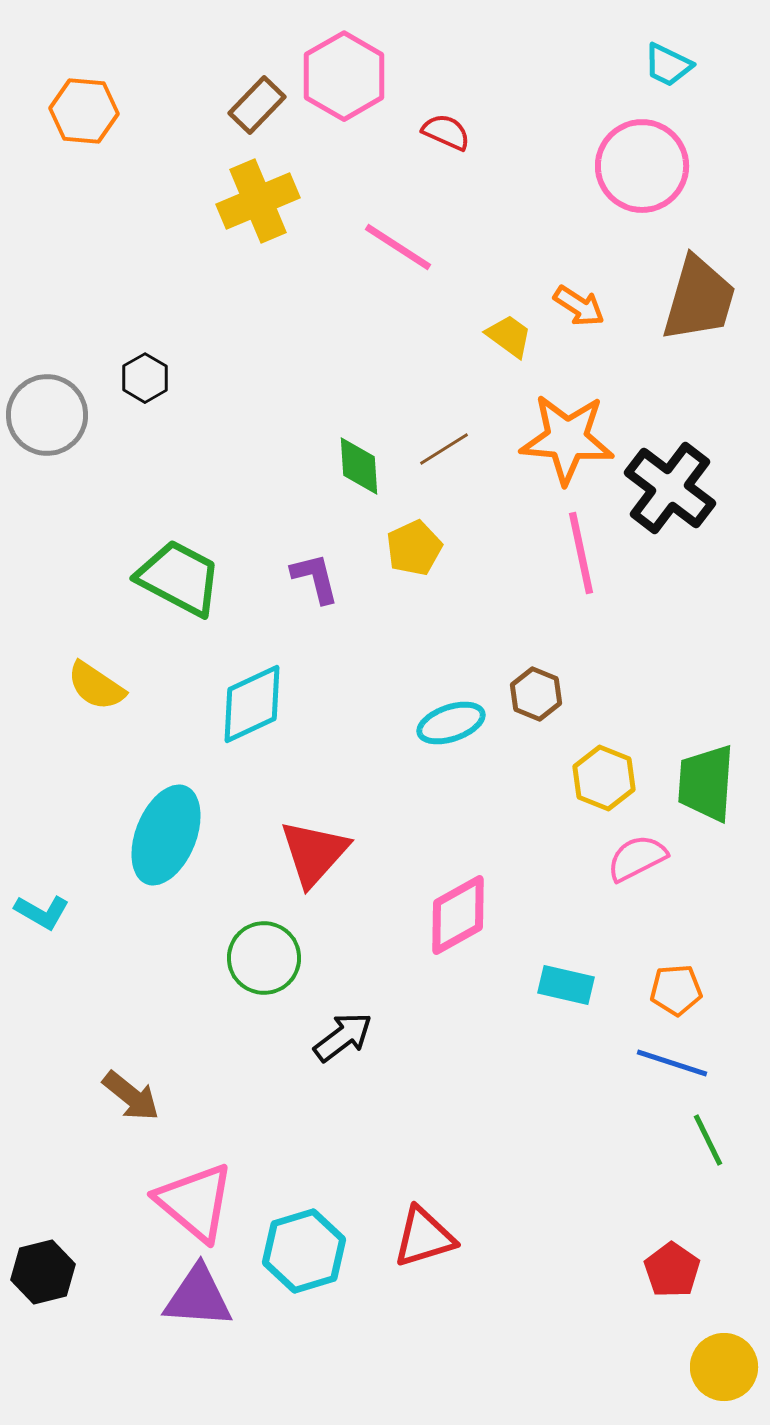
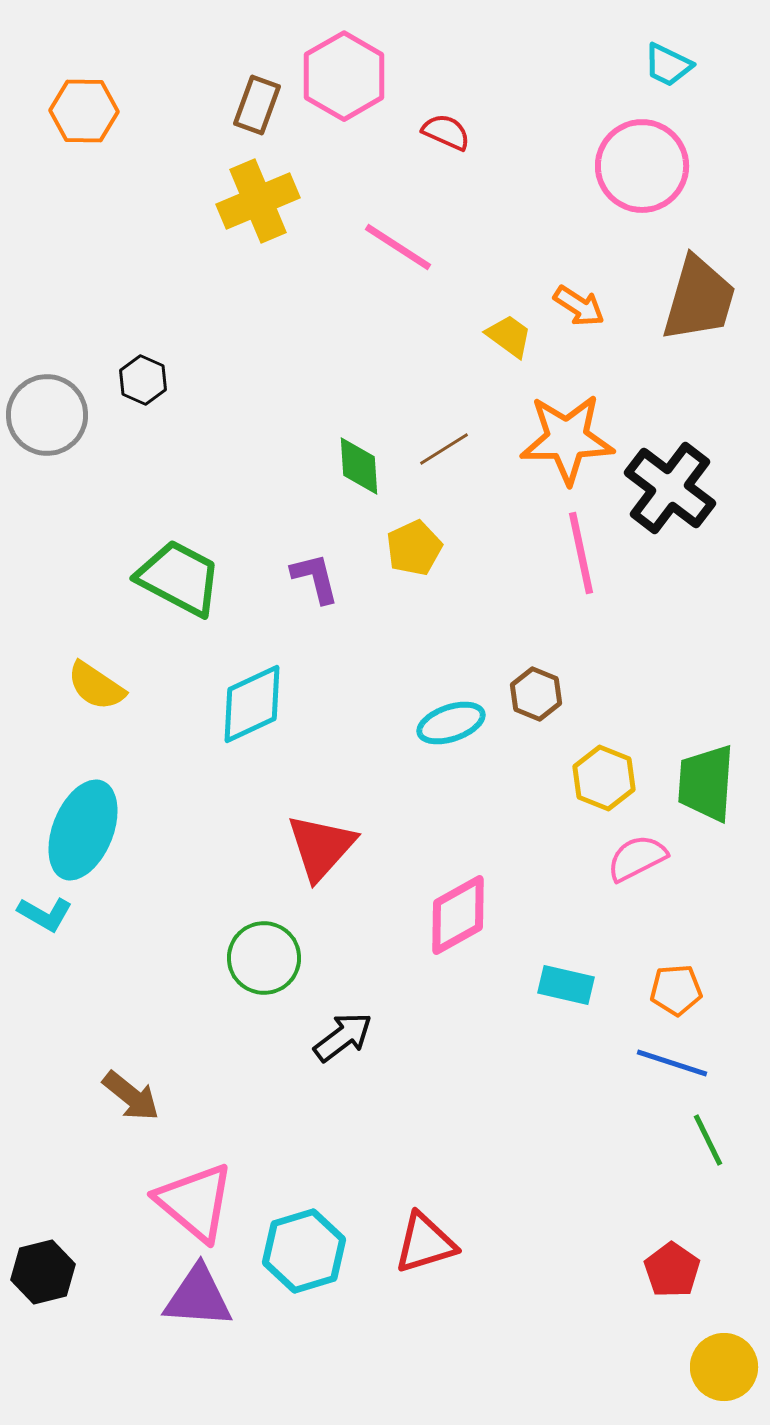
brown rectangle at (257, 105): rotated 24 degrees counterclockwise
orange hexagon at (84, 111): rotated 4 degrees counterclockwise
black hexagon at (145, 378): moved 2 px left, 2 px down; rotated 6 degrees counterclockwise
orange star at (567, 439): rotated 6 degrees counterclockwise
cyan ellipse at (166, 835): moved 83 px left, 5 px up
red triangle at (314, 853): moved 7 px right, 6 px up
cyan L-shape at (42, 912): moved 3 px right, 2 px down
red triangle at (424, 1237): moved 1 px right, 6 px down
